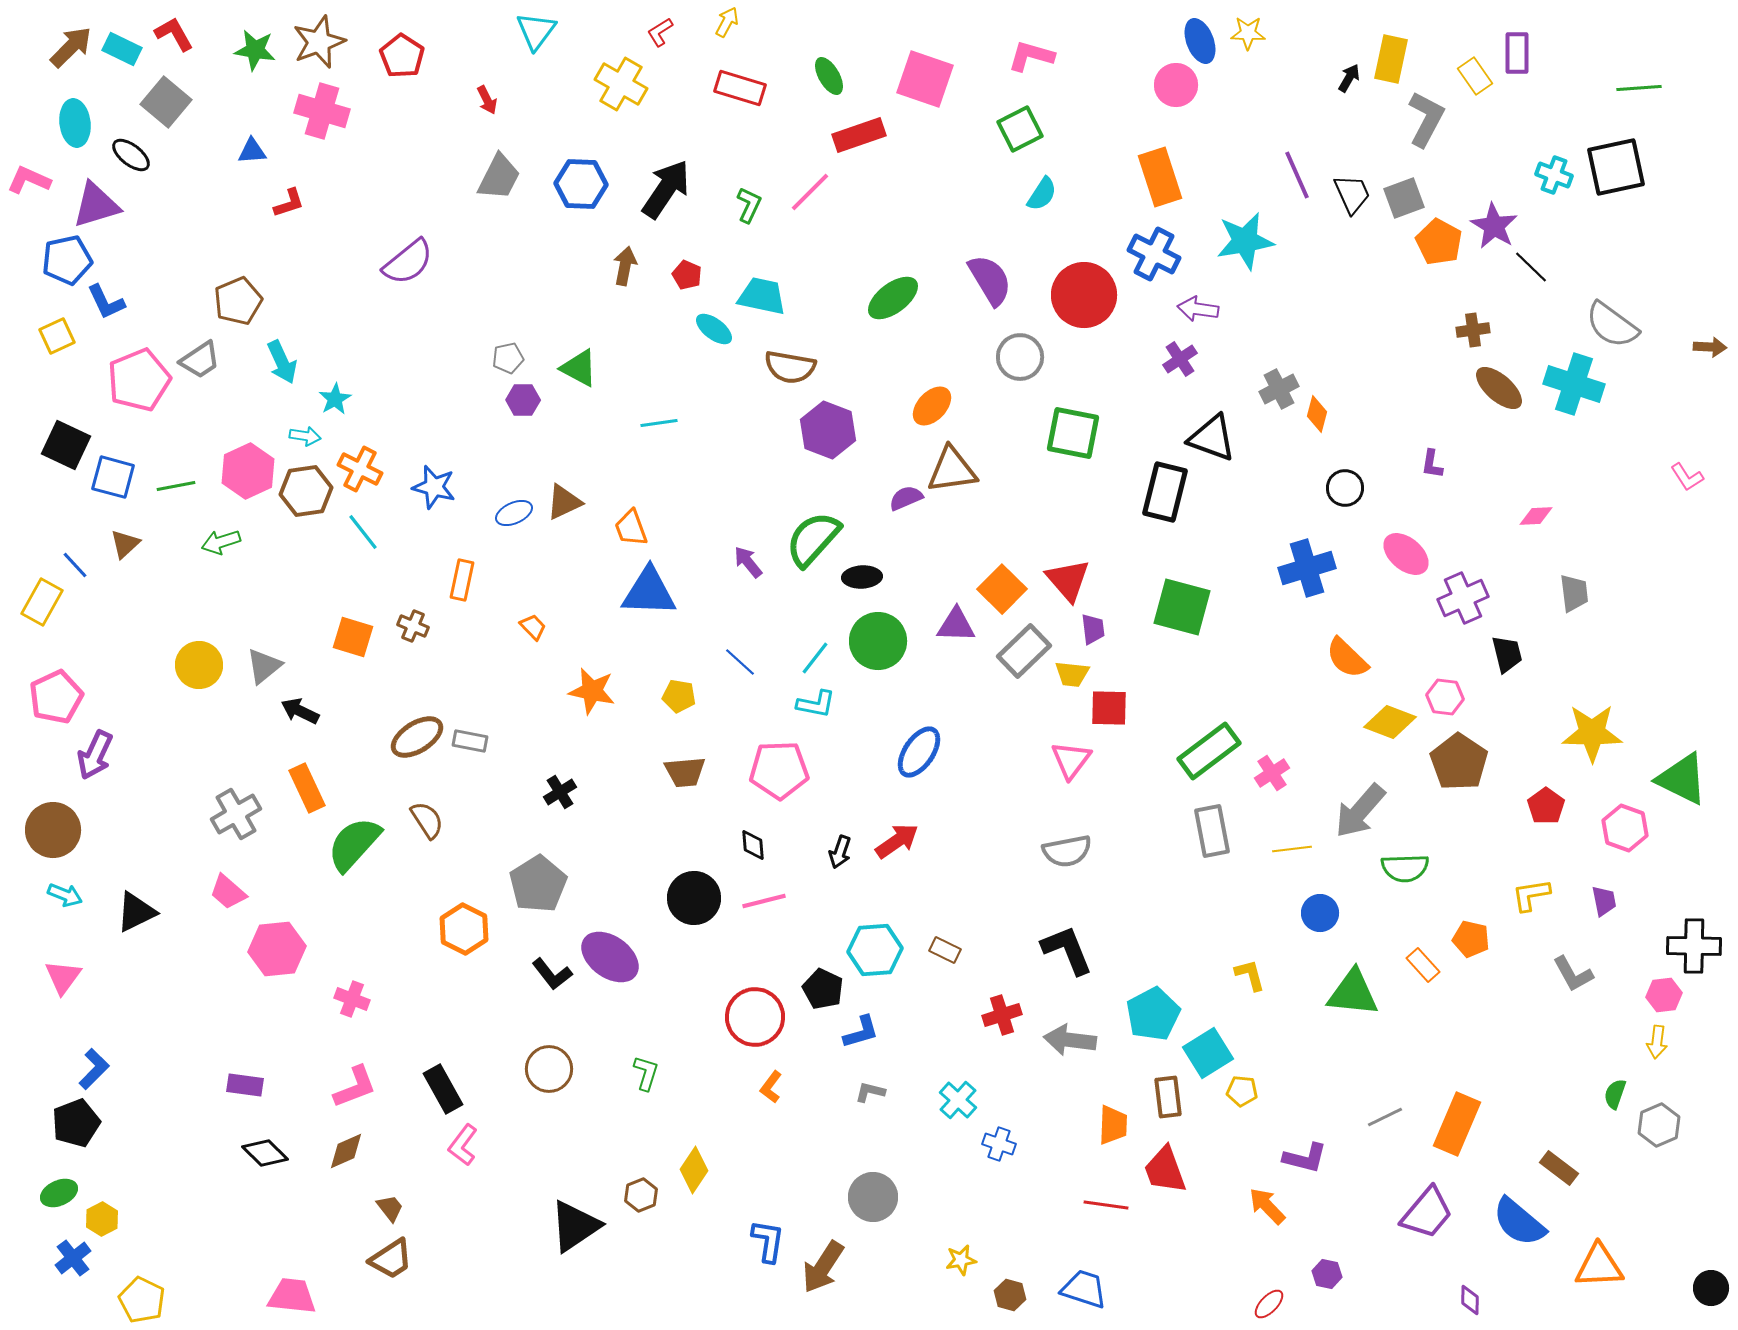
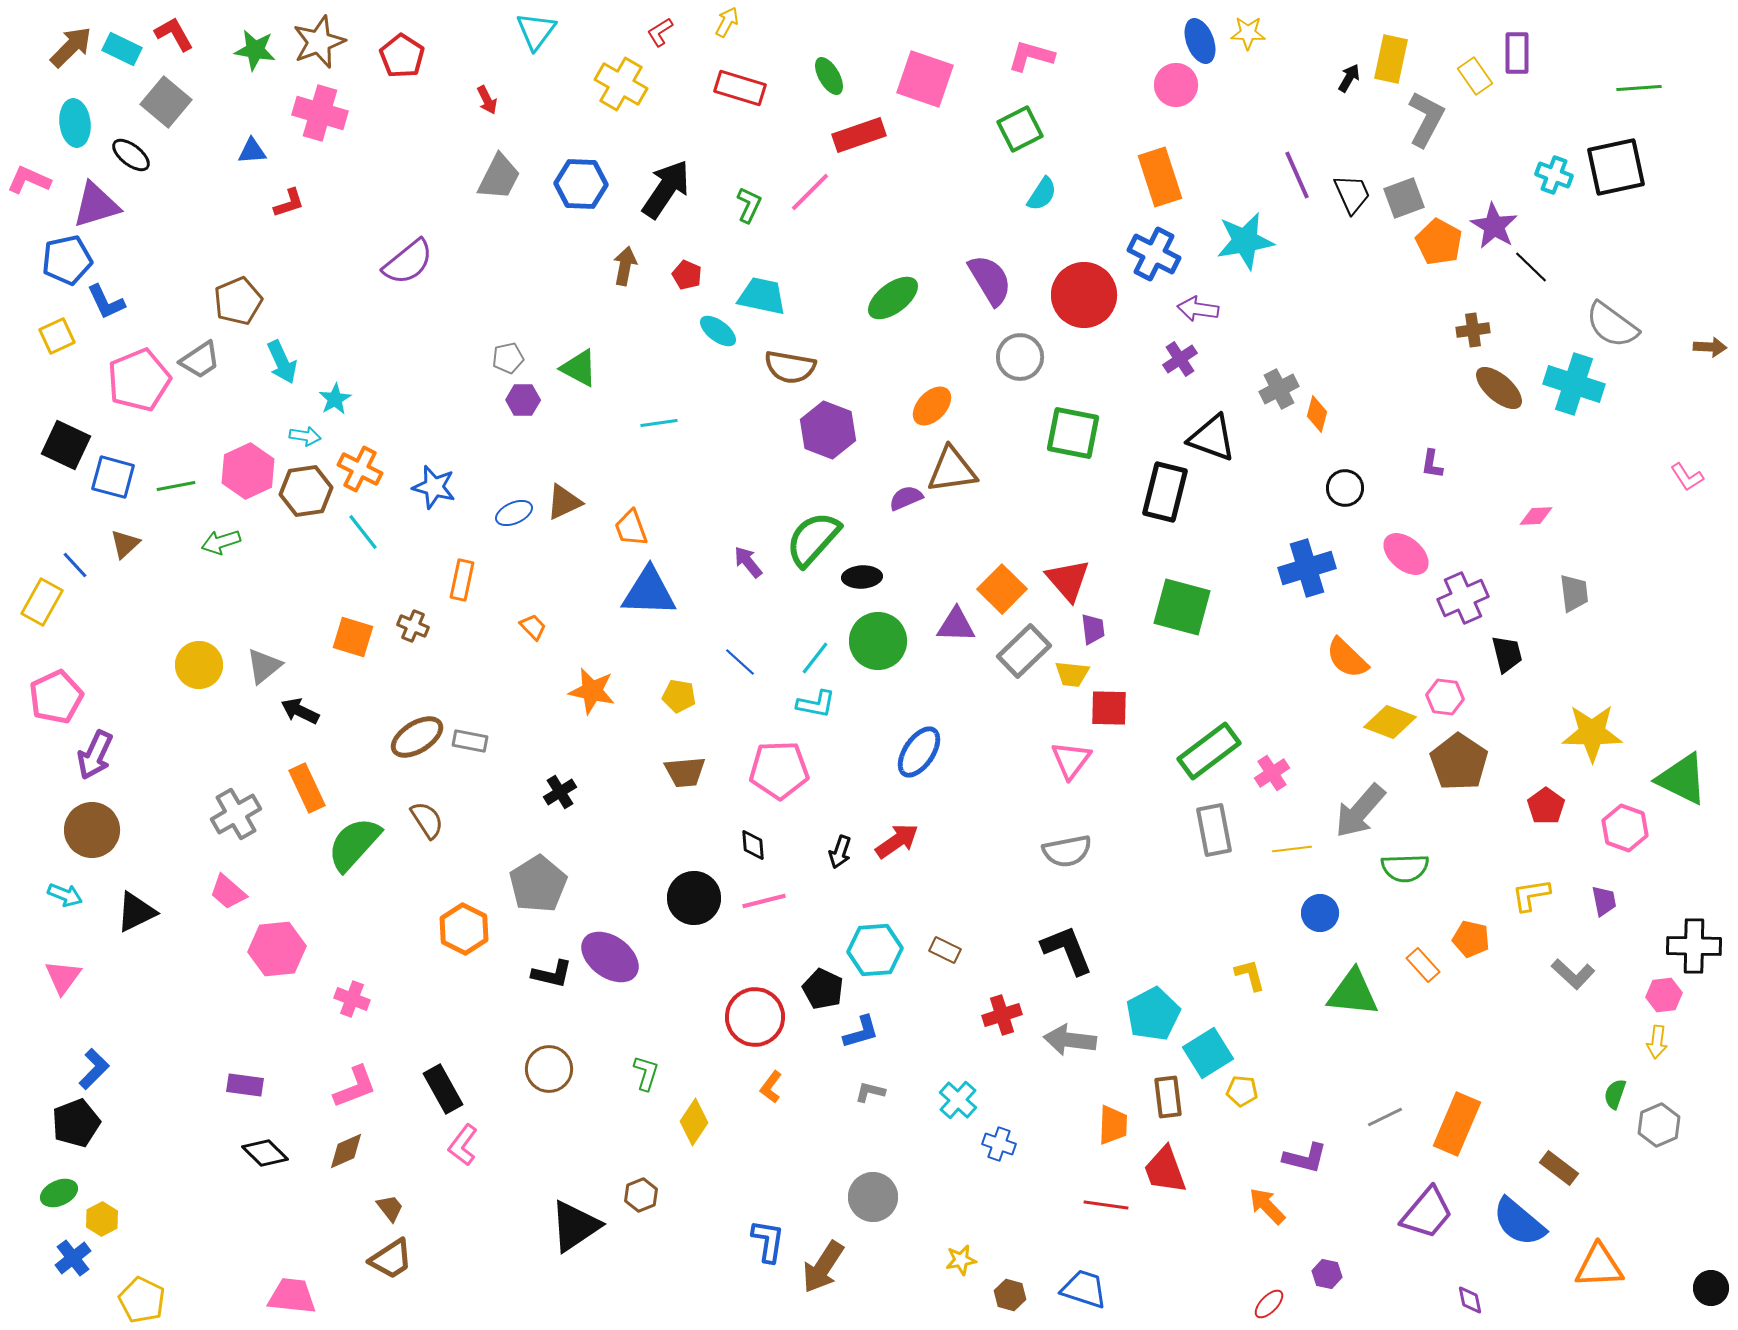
pink cross at (322, 111): moved 2 px left, 2 px down
cyan ellipse at (714, 329): moved 4 px right, 2 px down
brown circle at (53, 830): moved 39 px right
gray rectangle at (1212, 831): moved 2 px right, 1 px up
black L-shape at (552, 974): rotated 39 degrees counterclockwise
gray L-shape at (1573, 974): rotated 18 degrees counterclockwise
yellow diamond at (694, 1170): moved 48 px up
purple diamond at (1470, 1300): rotated 12 degrees counterclockwise
